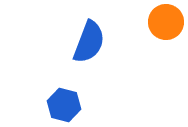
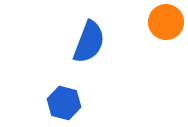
blue hexagon: moved 2 px up
